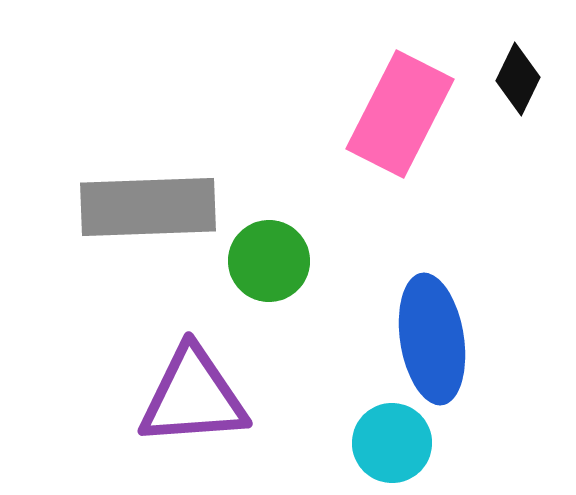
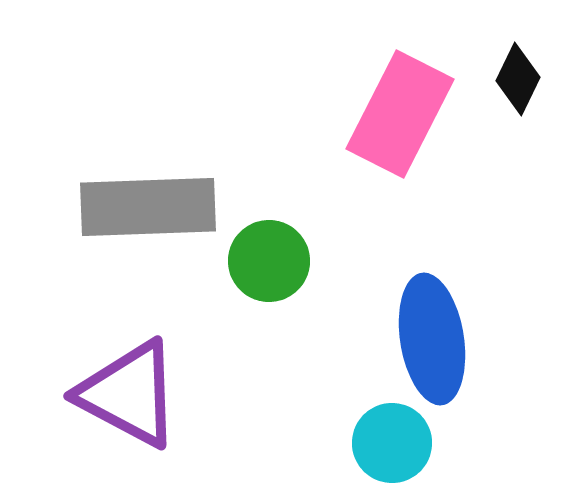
purple triangle: moved 64 px left, 3 px up; rotated 32 degrees clockwise
